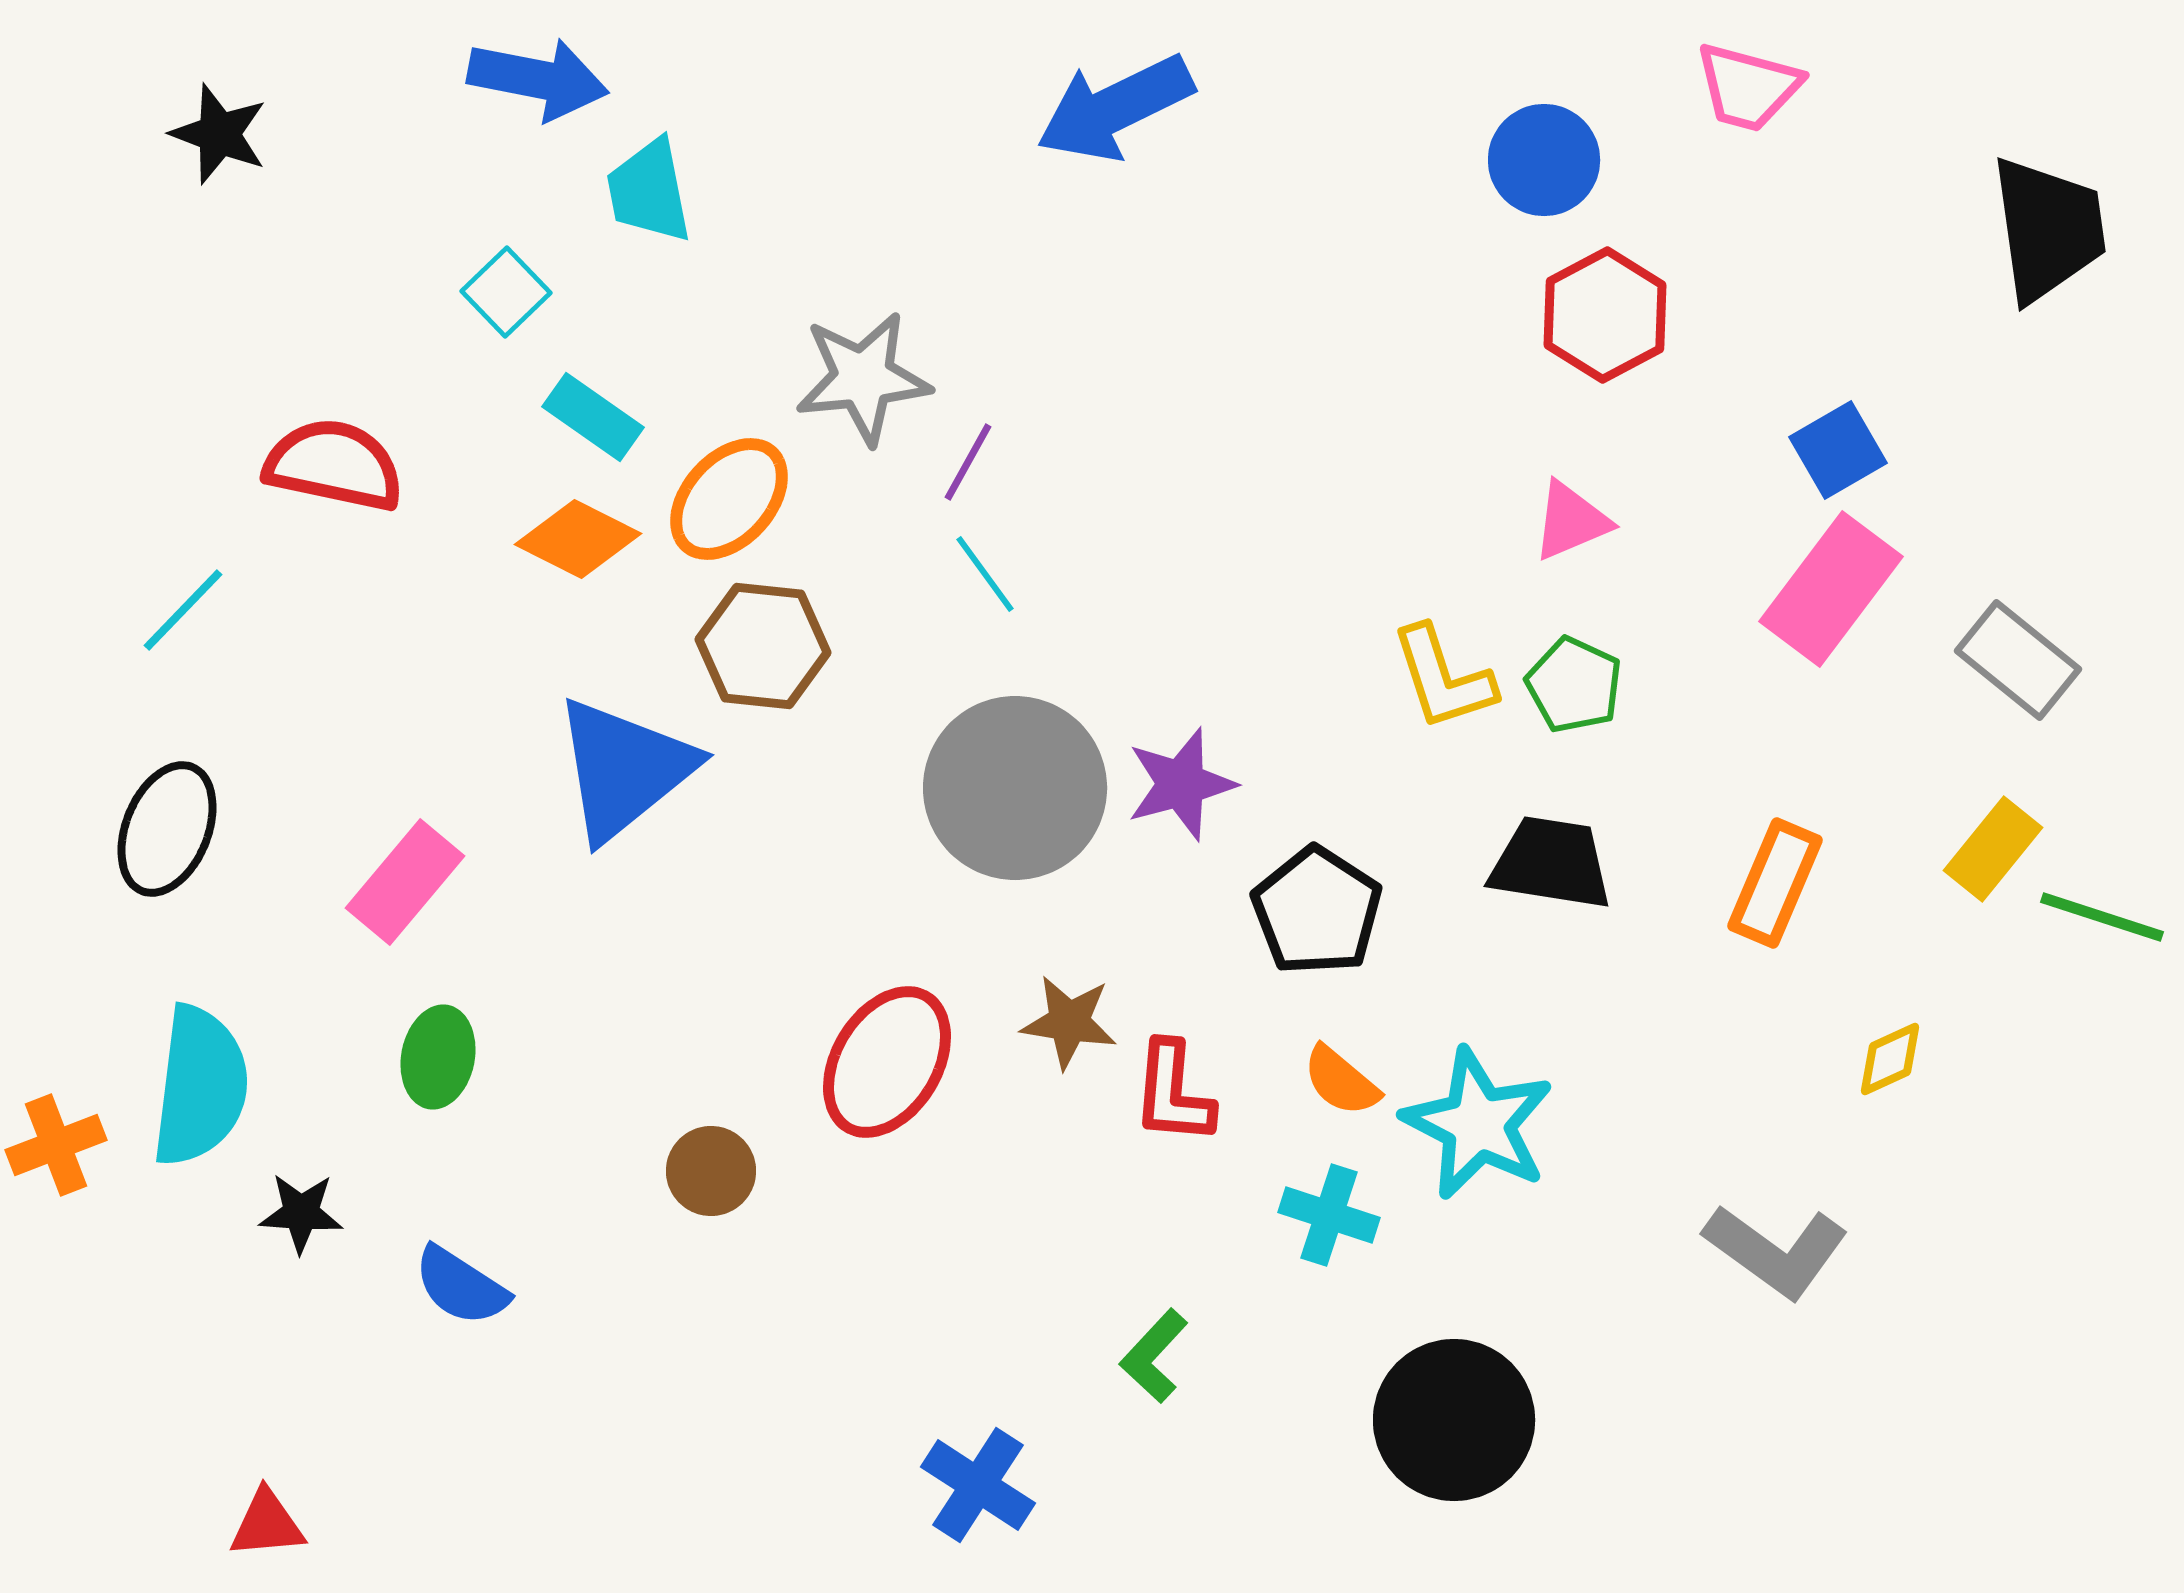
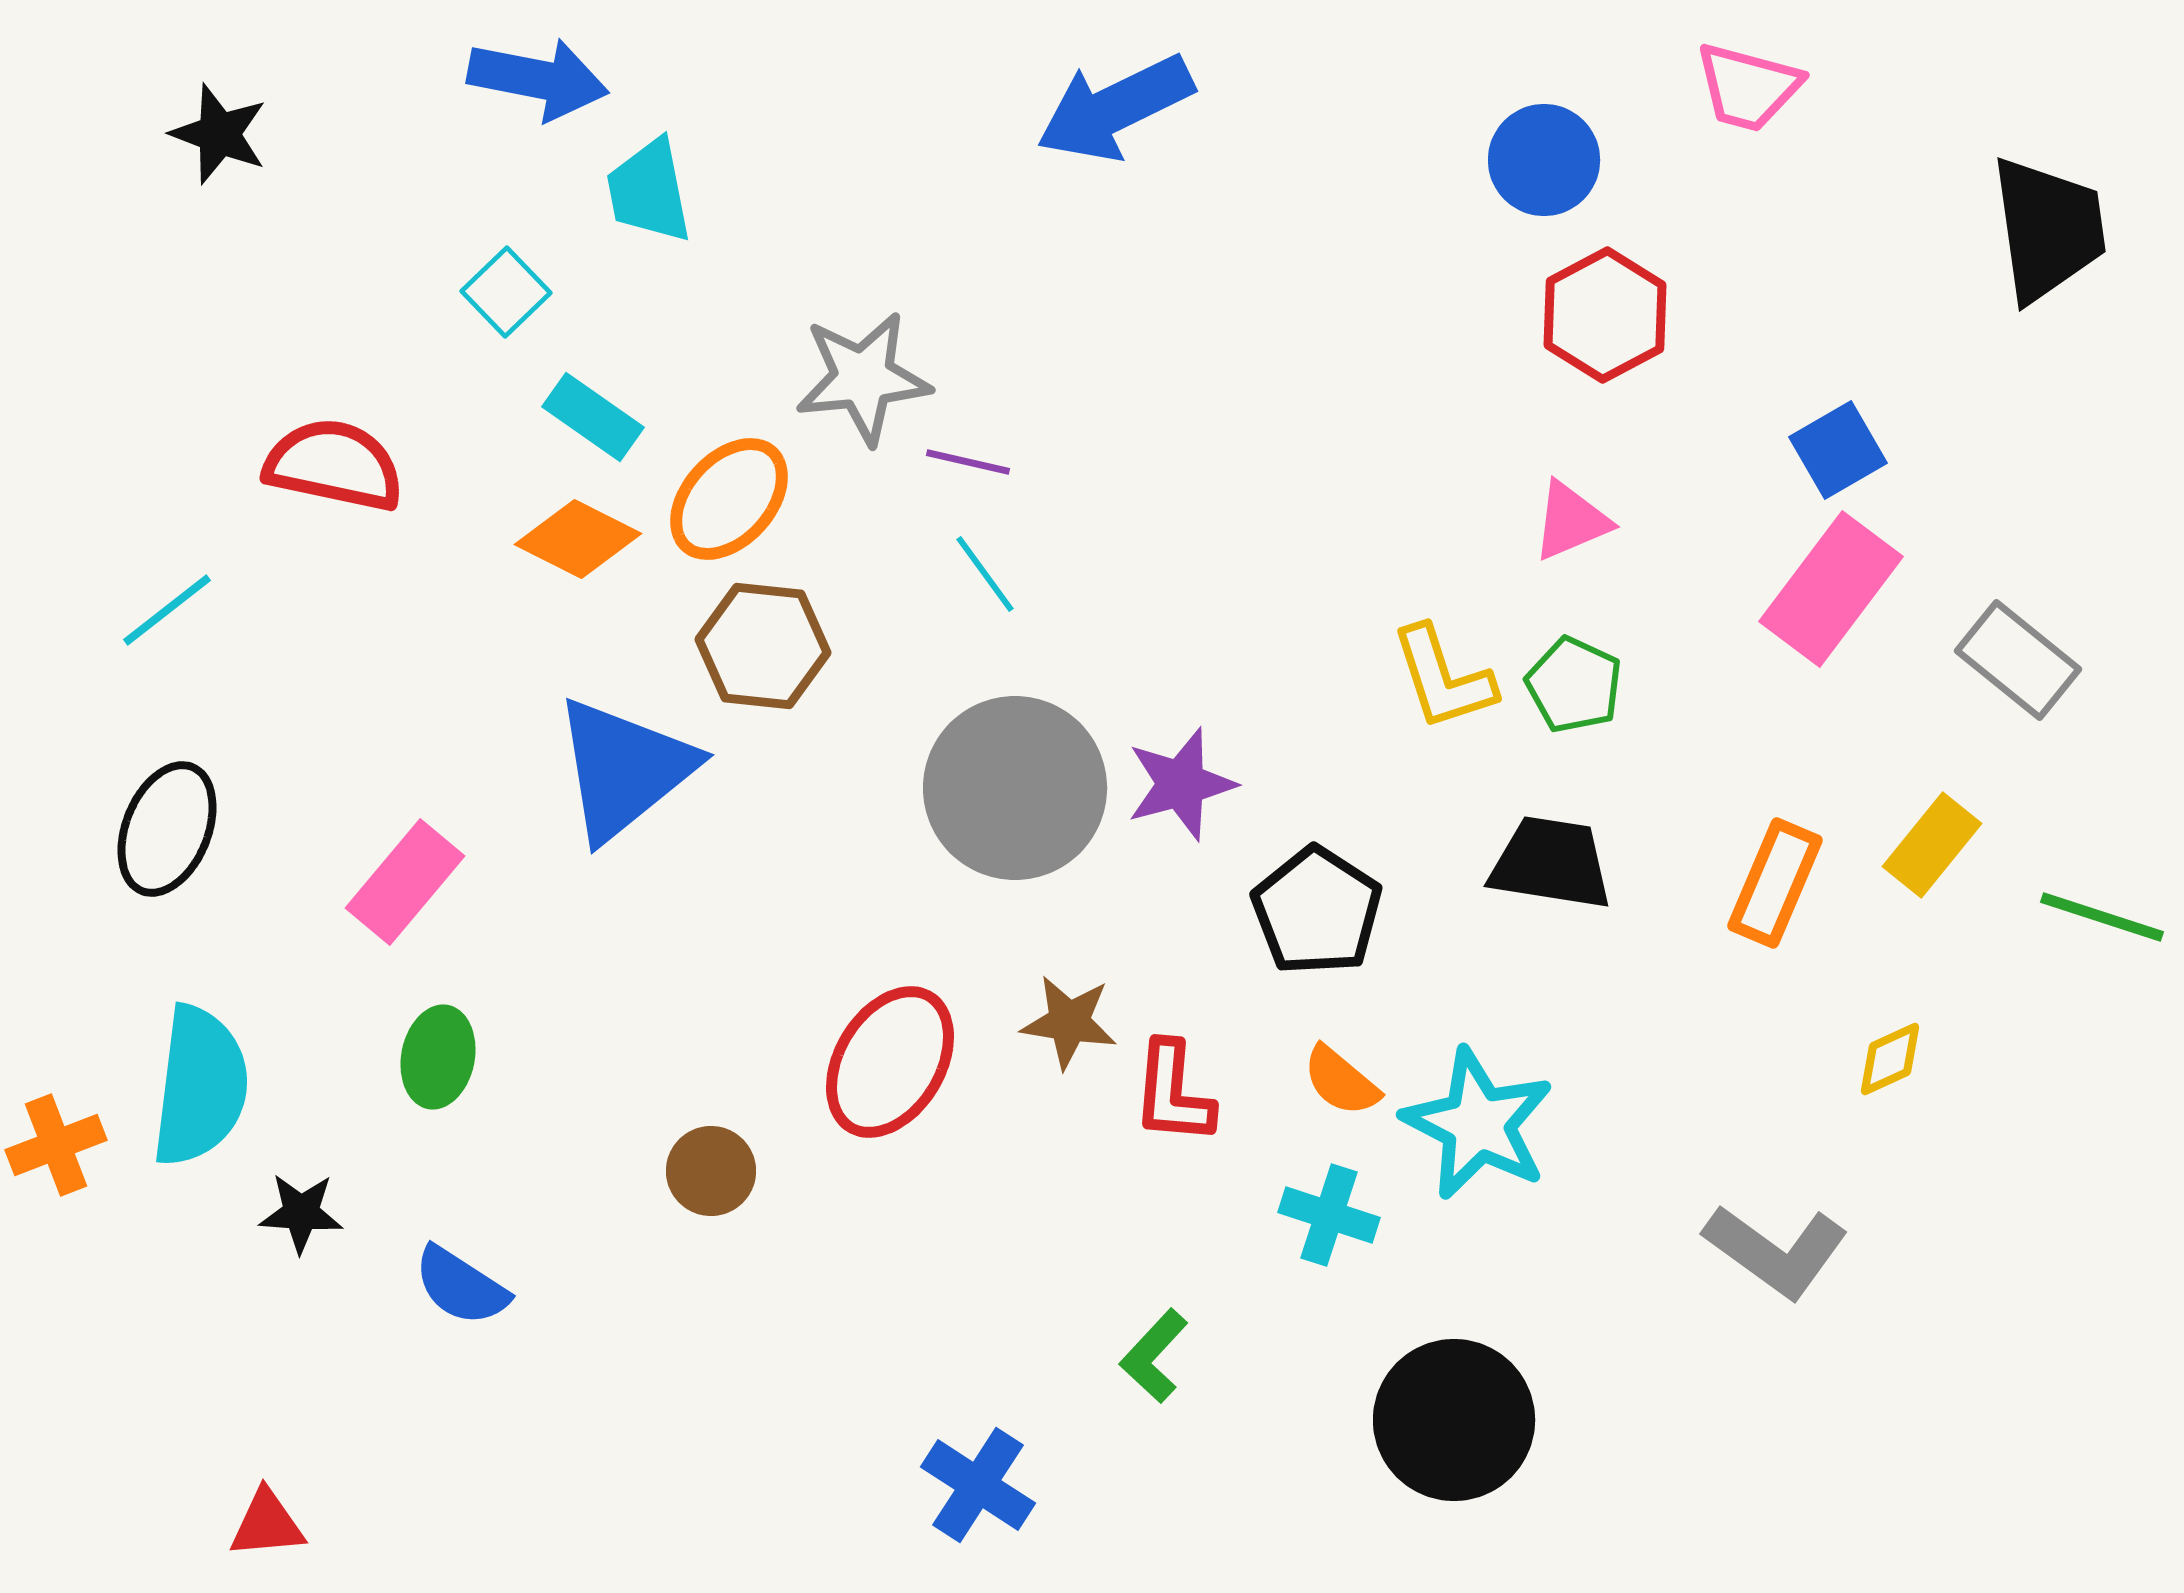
purple line at (968, 462): rotated 74 degrees clockwise
cyan line at (183, 610): moved 16 px left; rotated 8 degrees clockwise
yellow rectangle at (1993, 849): moved 61 px left, 4 px up
red ellipse at (887, 1062): moved 3 px right
